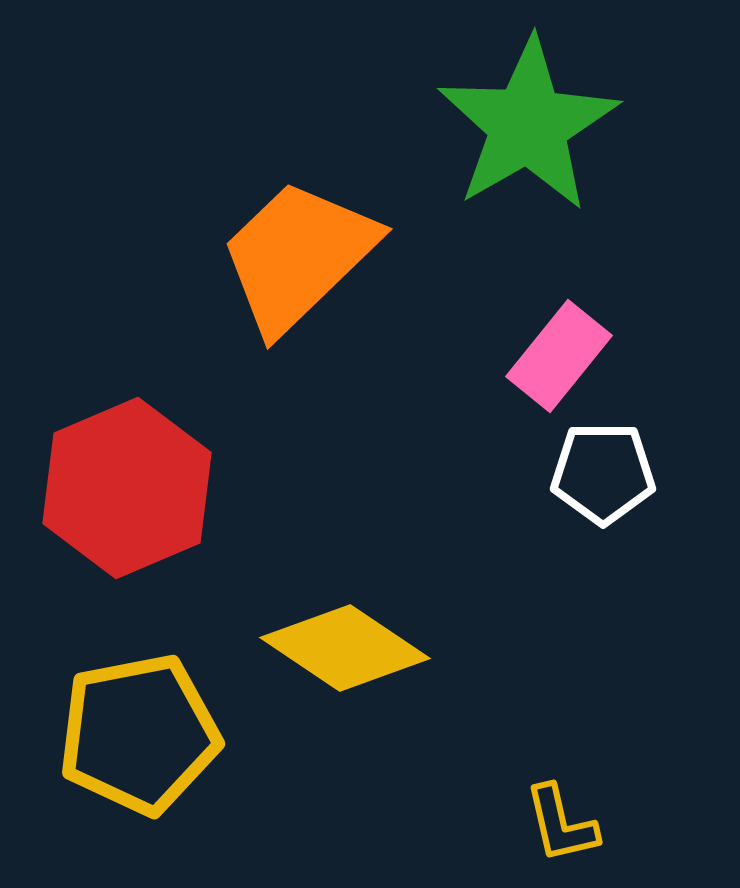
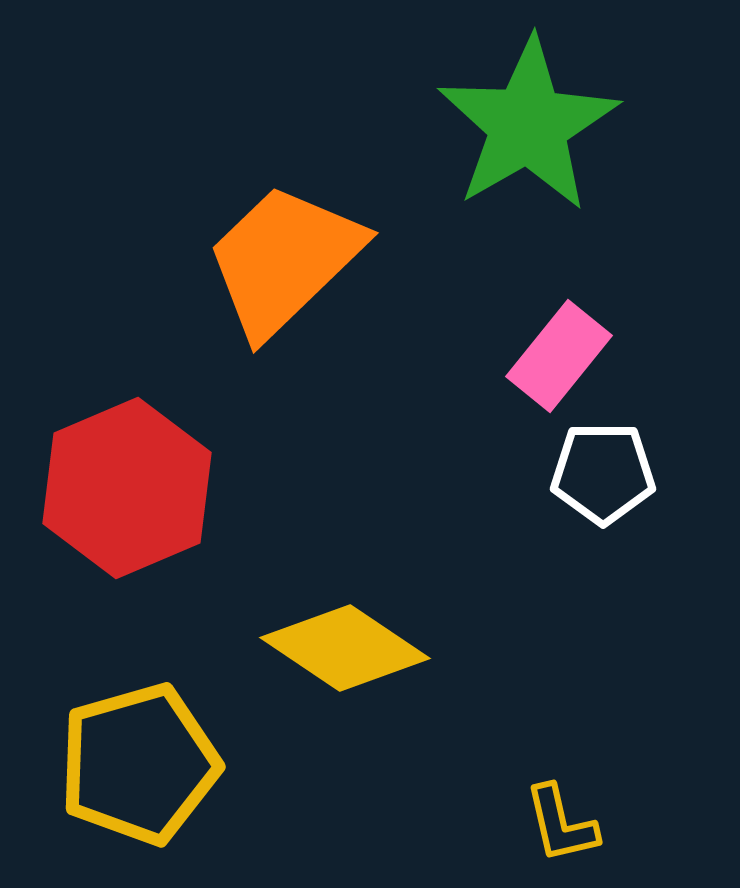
orange trapezoid: moved 14 px left, 4 px down
yellow pentagon: moved 30 px down; rotated 5 degrees counterclockwise
